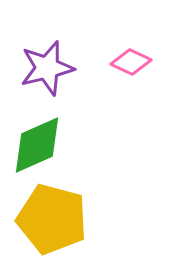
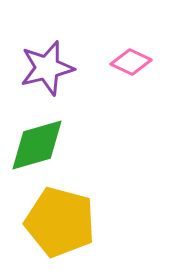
green diamond: rotated 8 degrees clockwise
yellow pentagon: moved 8 px right, 3 px down
